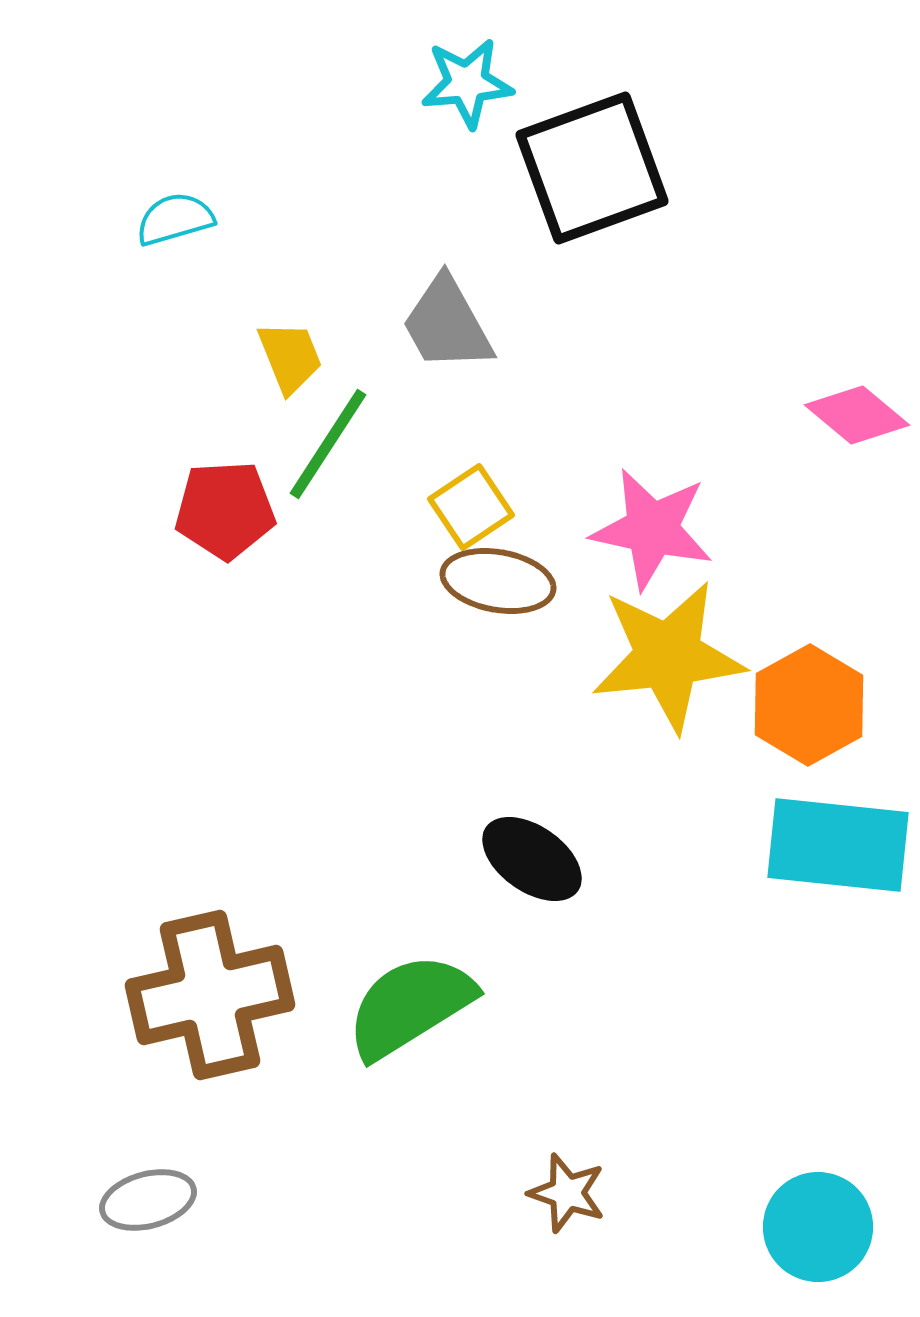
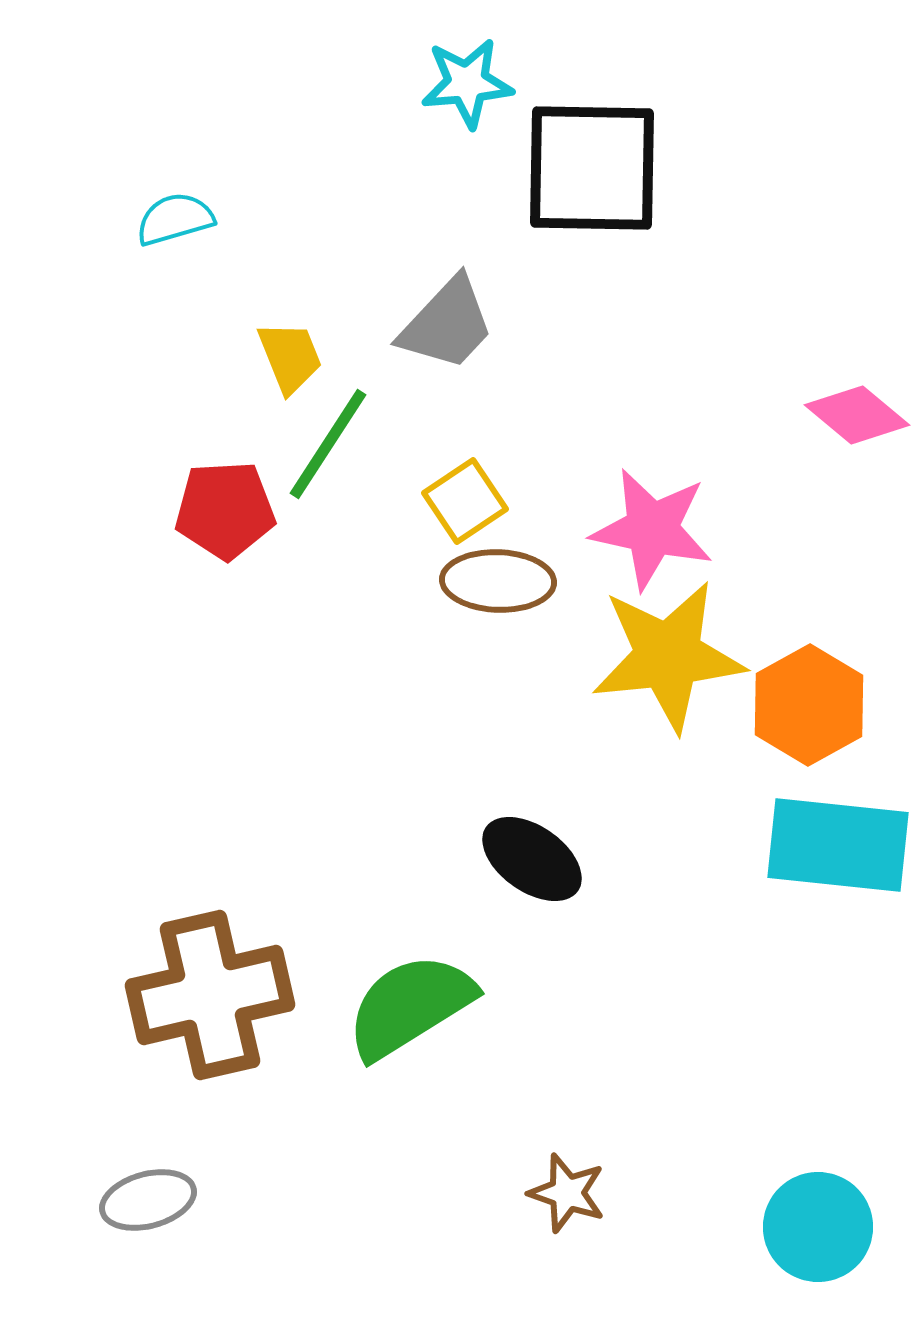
black square: rotated 21 degrees clockwise
gray trapezoid: rotated 108 degrees counterclockwise
yellow square: moved 6 px left, 6 px up
brown ellipse: rotated 8 degrees counterclockwise
